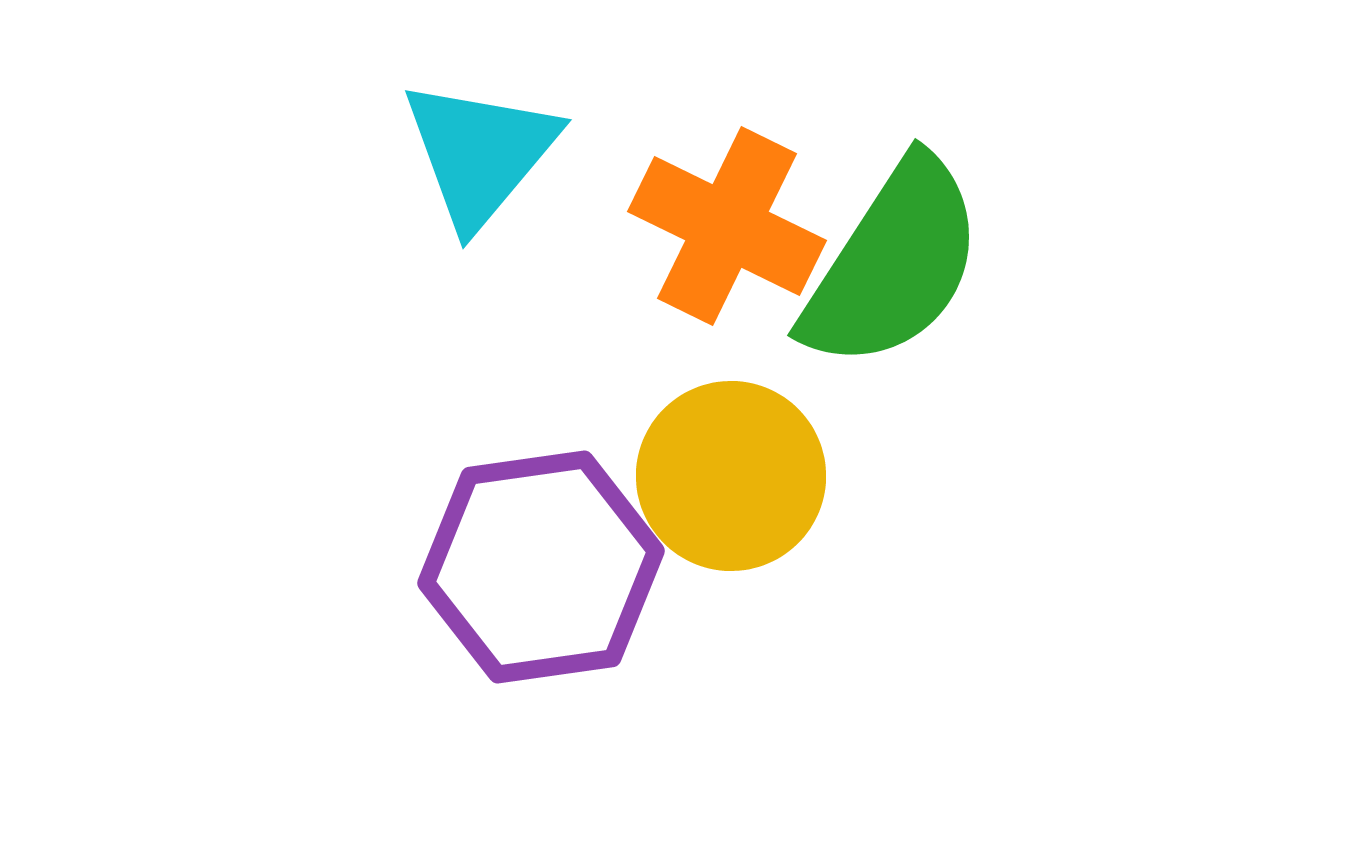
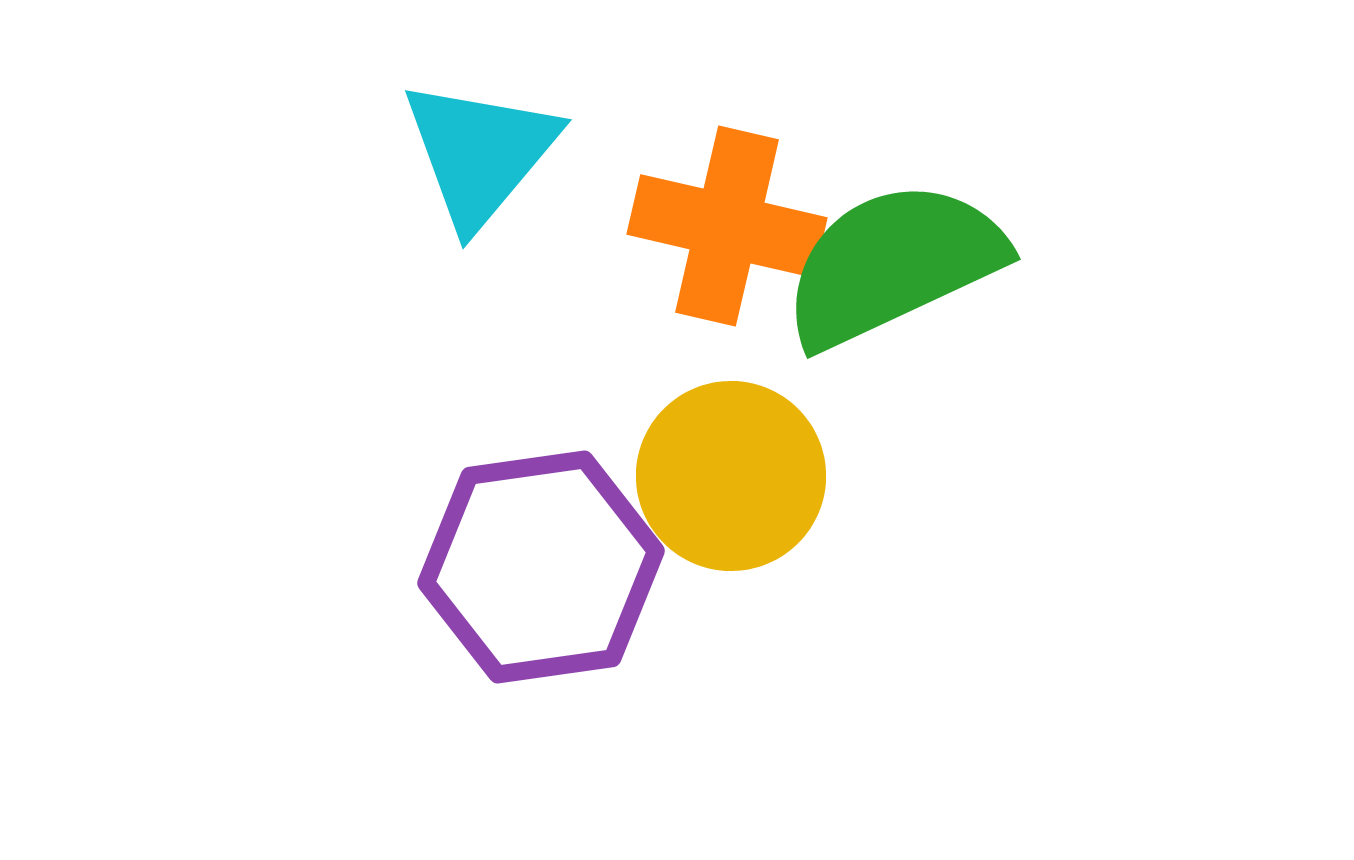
orange cross: rotated 13 degrees counterclockwise
green semicircle: rotated 148 degrees counterclockwise
